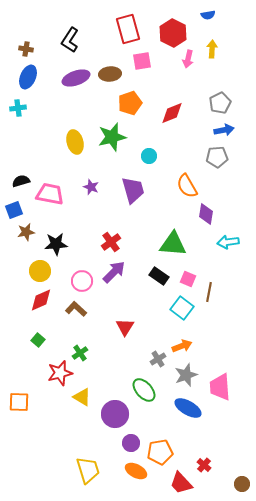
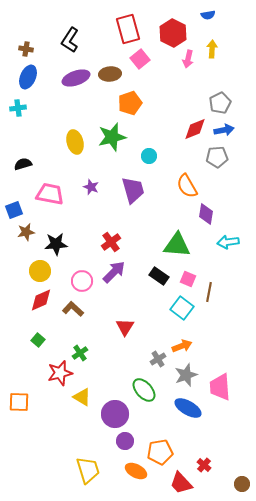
pink square at (142, 61): moved 2 px left, 2 px up; rotated 30 degrees counterclockwise
red diamond at (172, 113): moved 23 px right, 16 px down
black semicircle at (21, 181): moved 2 px right, 17 px up
green triangle at (173, 244): moved 4 px right, 1 px down
brown L-shape at (76, 309): moved 3 px left
purple circle at (131, 443): moved 6 px left, 2 px up
